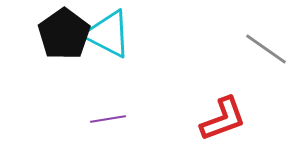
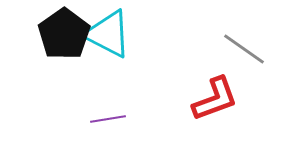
gray line: moved 22 px left
red L-shape: moved 8 px left, 20 px up
